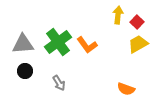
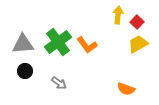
gray arrow: rotated 21 degrees counterclockwise
